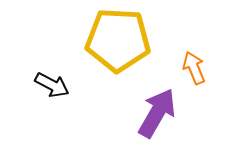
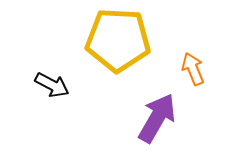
orange arrow: moved 1 px left, 1 px down
purple arrow: moved 5 px down
